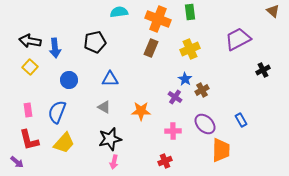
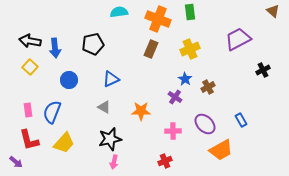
black pentagon: moved 2 px left, 2 px down
brown rectangle: moved 1 px down
blue triangle: moved 1 px right; rotated 24 degrees counterclockwise
brown cross: moved 6 px right, 3 px up
blue semicircle: moved 5 px left
orange trapezoid: rotated 60 degrees clockwise
purple arrow: moved 1 px left
